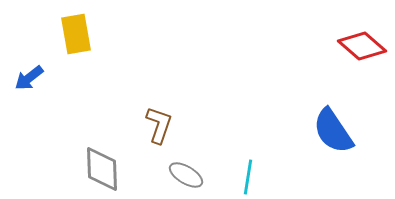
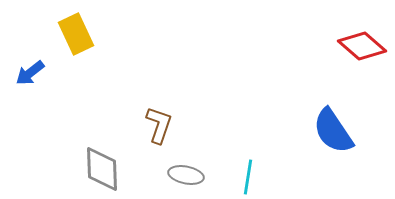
yellow rectangle: rotated 15 degrees counterclockwise
blue arrow: moved 1 px right, 5 px up
gray ellipse: rotated 20 degrees counterclockwise
